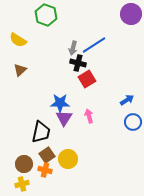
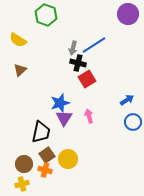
purple circle: moved 3 px left
blue star: rotated 18 degrees counterclockwise
